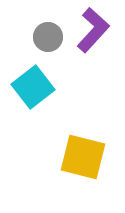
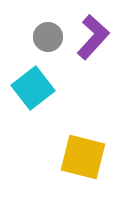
purple L-shape: moved 7 px down
cyan square: moved 1 px down
